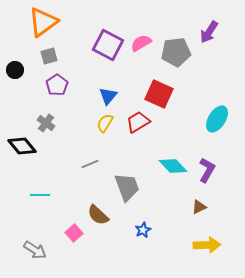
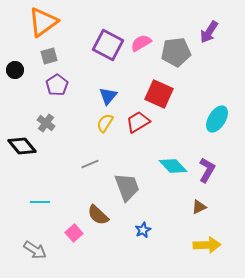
cyan line: moved 7 px down
